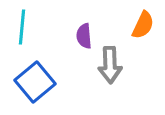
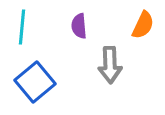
purple semicircle: moved 5 px left, 10 px up
